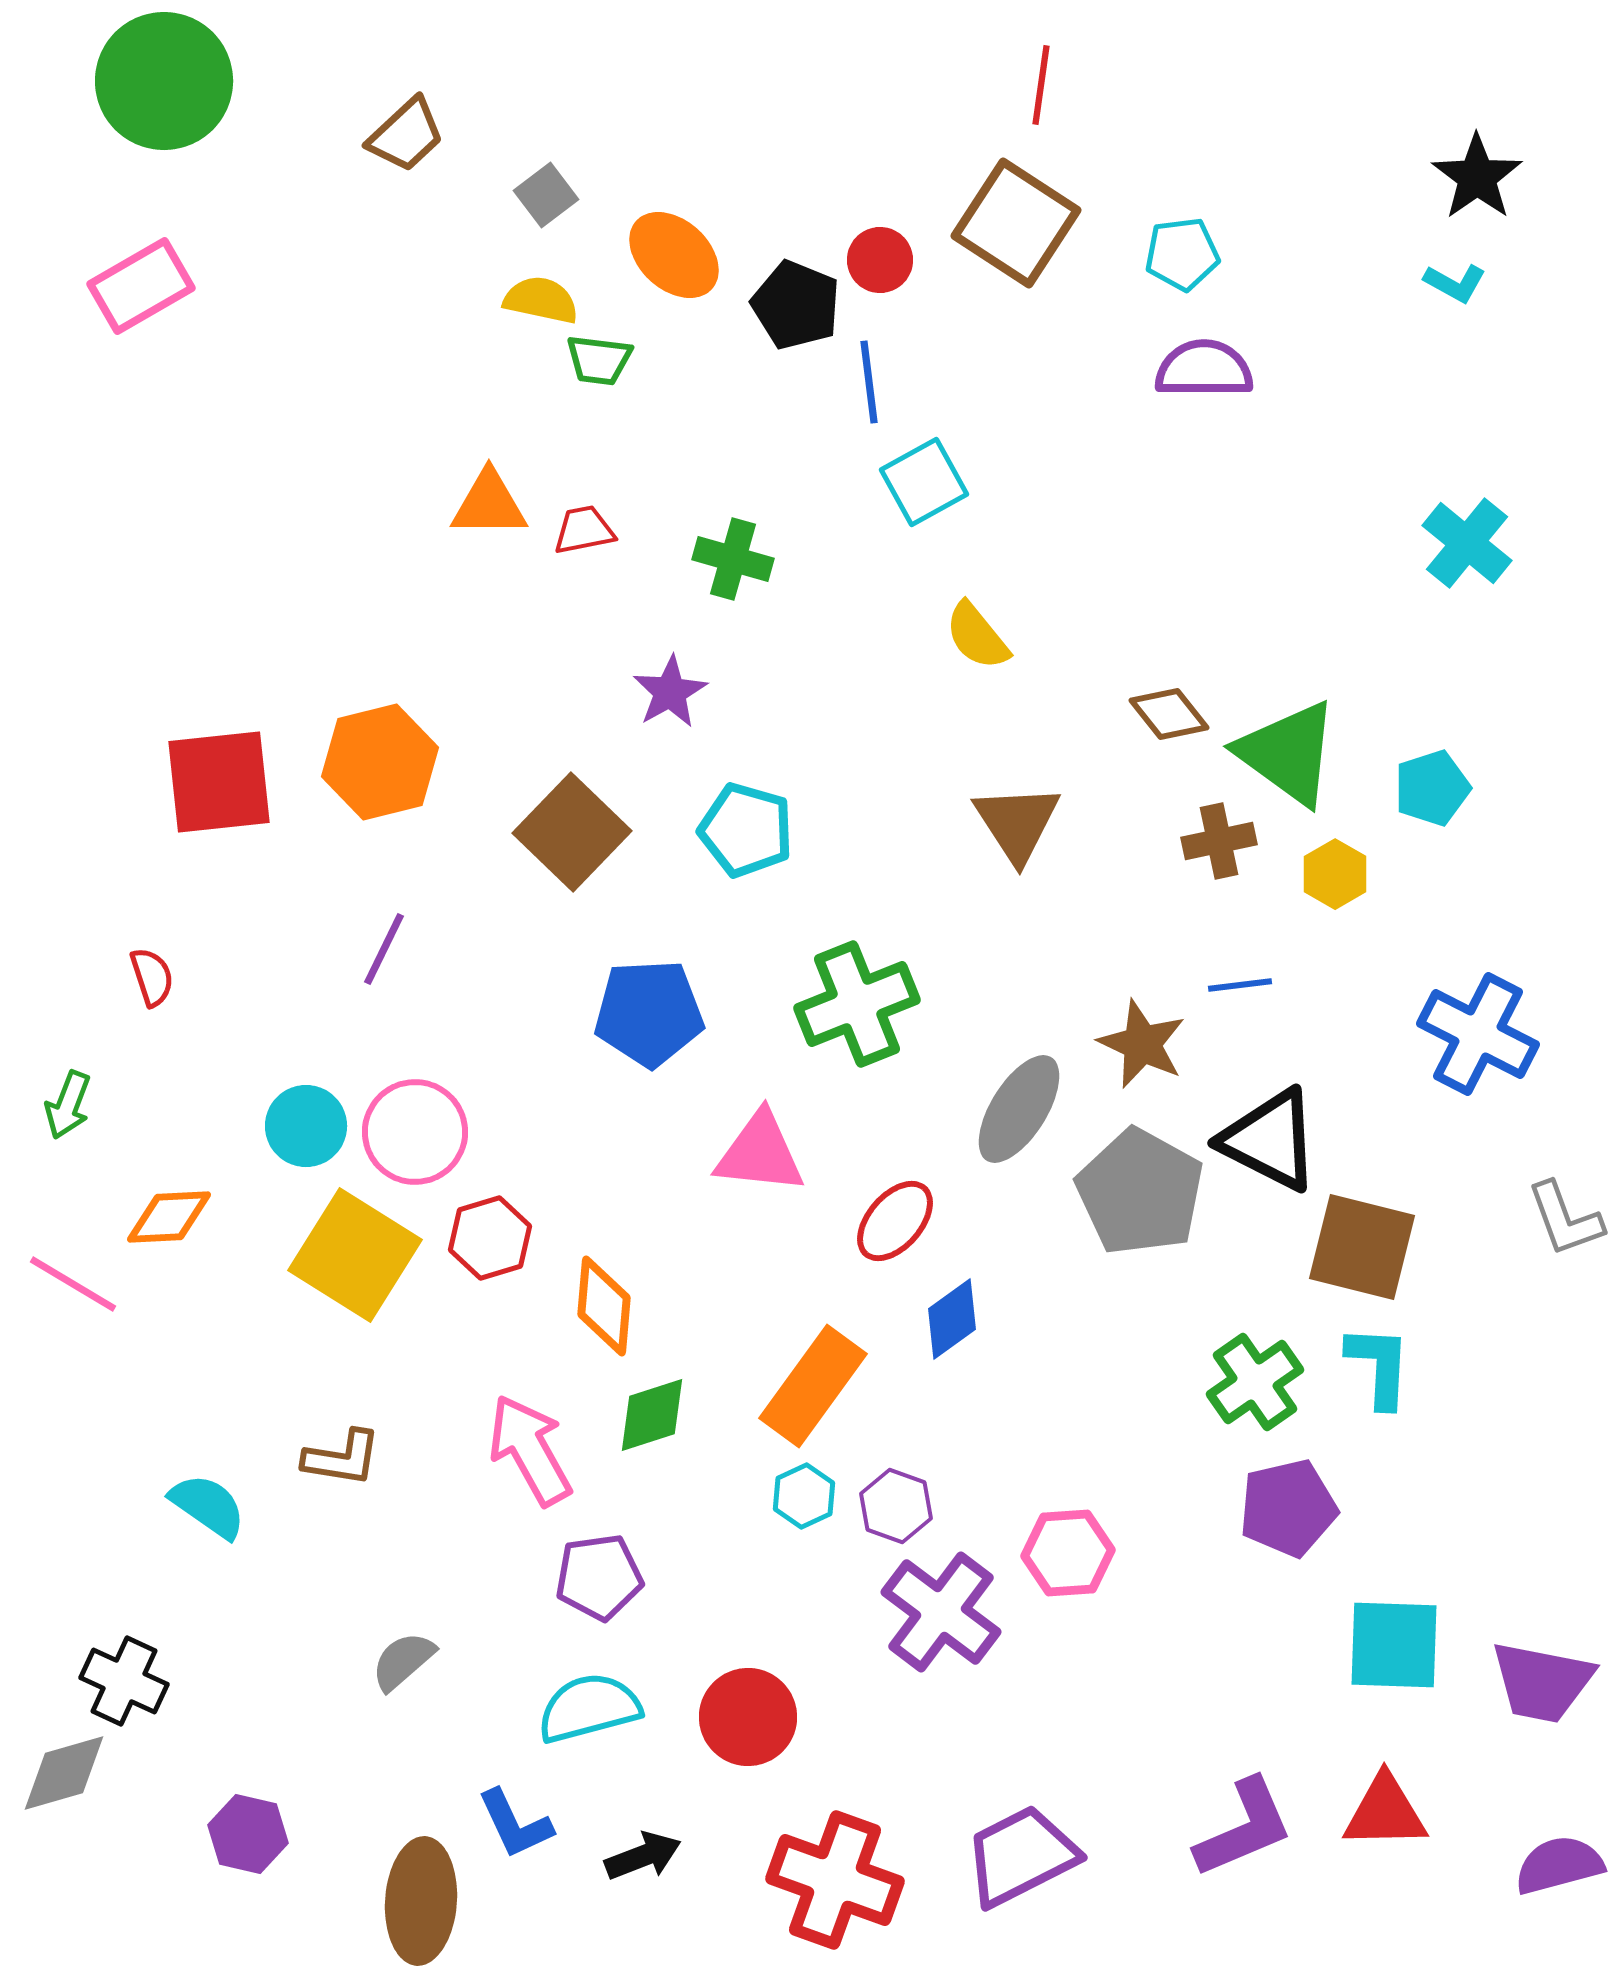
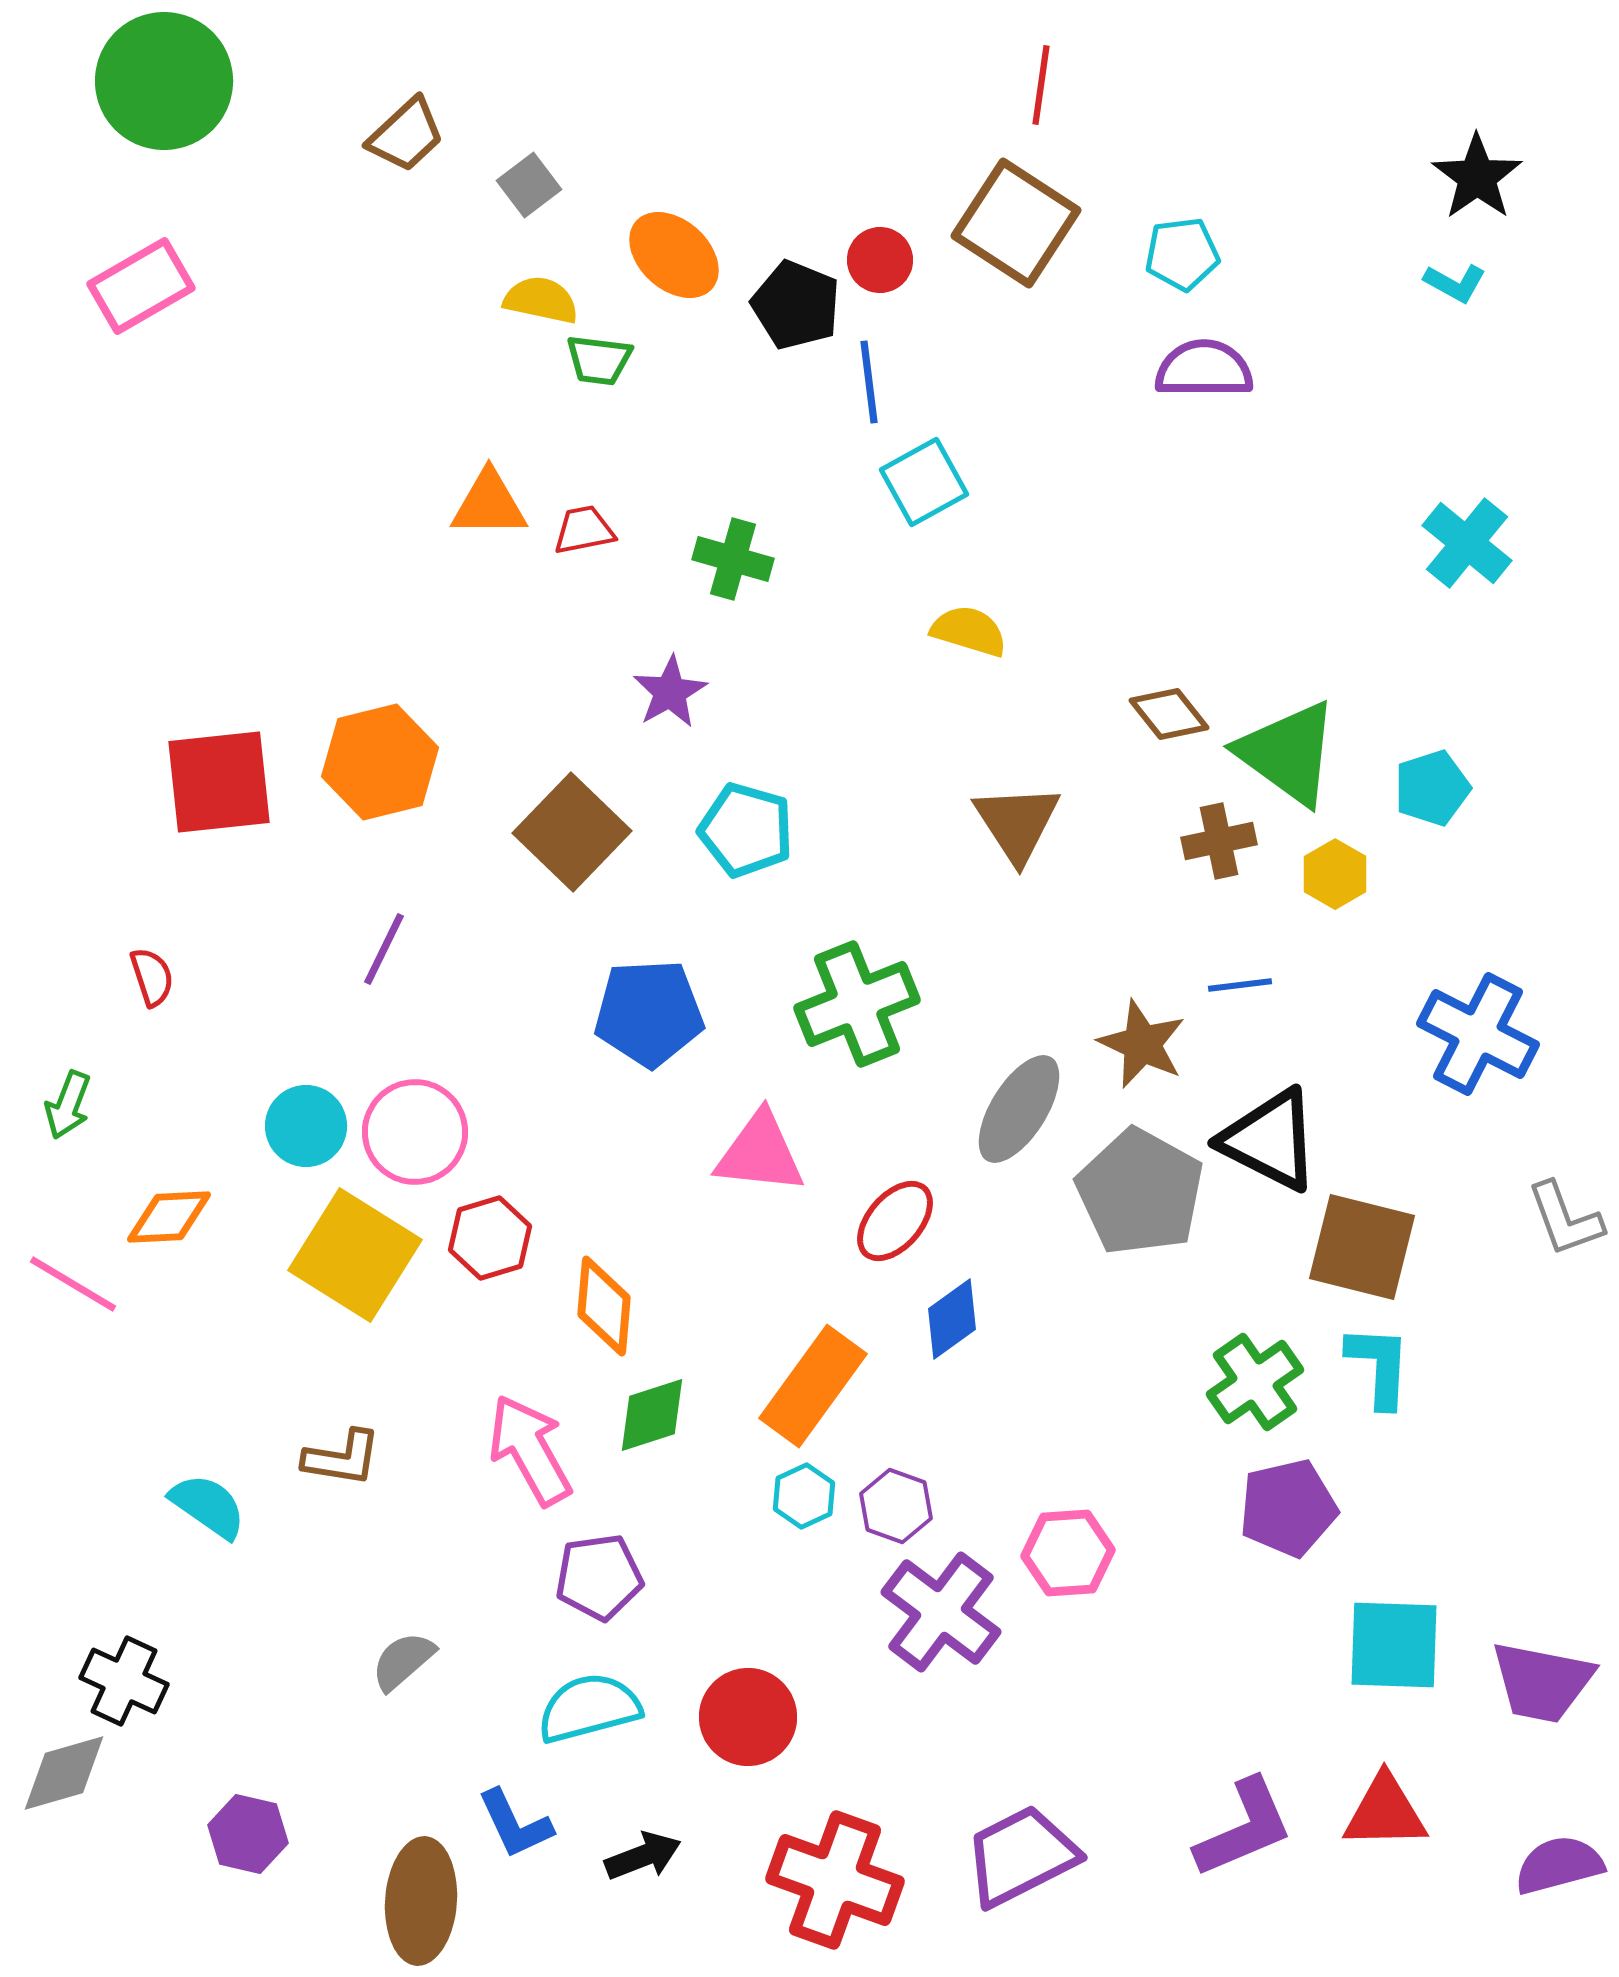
gray square at (546, 195): moved 17 px left, 10 px up
yellow semicircle at (977, 636): moved 8 px left, 5 px up; rotated 146 degrees clockwise
